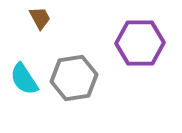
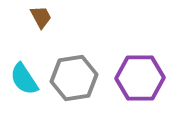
brown trapezoid: moved 1 px right, 1 px up
purple hexagon: moved 35 px down
